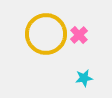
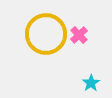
cyan star: moved 7 px right, 5 px down; rotated 24 degrees counterclockwise
